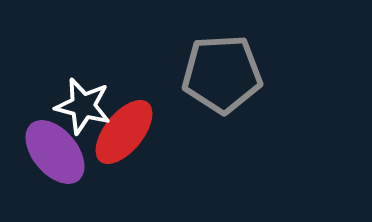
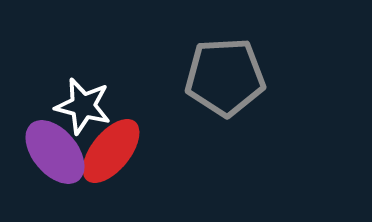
gray pentagon: moved 3 px right, 3 px down
red ellipse: moved 13 px left, 19 px down
